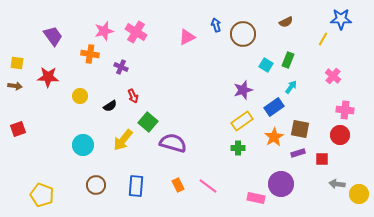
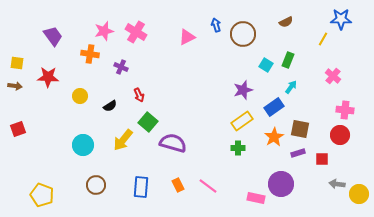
red arrow at (133, 96): moved 6 px right, 1 px up
blue rectangle at (136, 186): moved 5 px right, 1 px down
